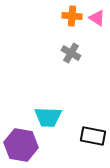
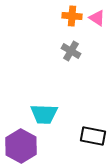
gray cross: moved 2 px up
cyan trapezoid: moved 4 px left, 3 px up
purple hexagon: moved 1 px down; rotated 20 degrees clockwise
